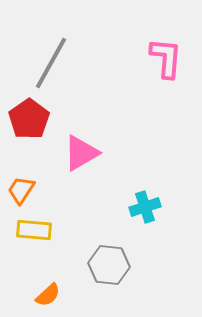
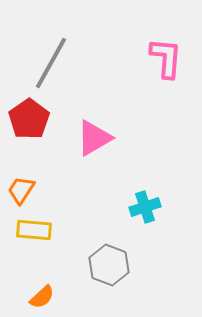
pink triangle: moved 13 px right, 15 px up
gray hexagon: rotated 15 degrees clockwise
orange semicircle: moved 6 px left, 2 px down
